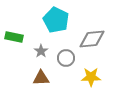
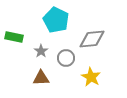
yellow star: rotated 30 degrees clockwise
